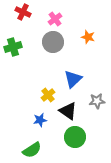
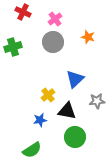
blue triangle: moved 2 px right
black triangle: moved 1 px left; rotated 24 degrees counterclockwise
